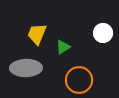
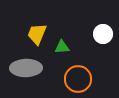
white circle: moved 1 px down
green triangle: moved 1 px left; rotated 28 degrees clockwise
orange circle: moved 1 px left, 1 px up
